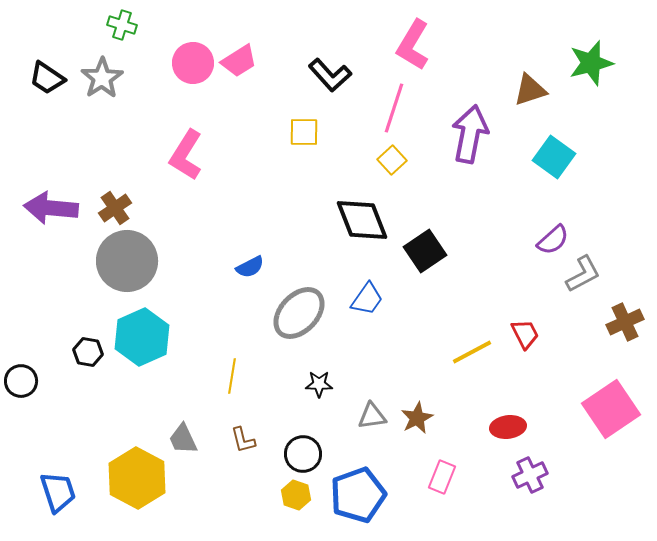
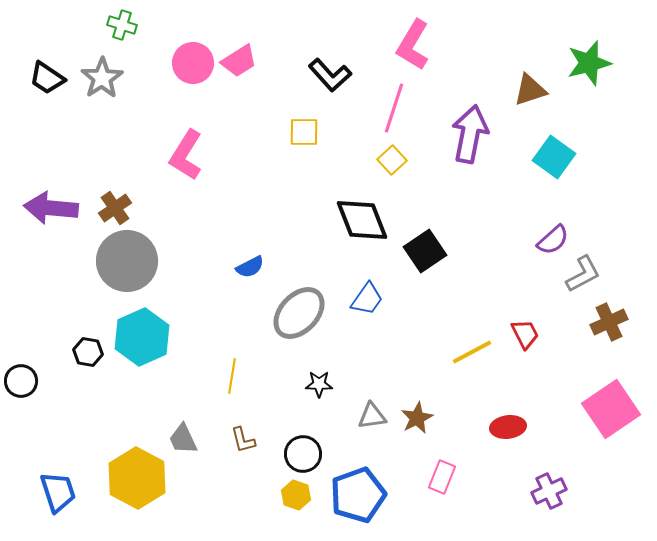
green star at (591, 63): moved 2 px left
brown cross at (625, 322): moved 16 px left
purple cross at (530, 475): moved 19 px right, 16 px down
